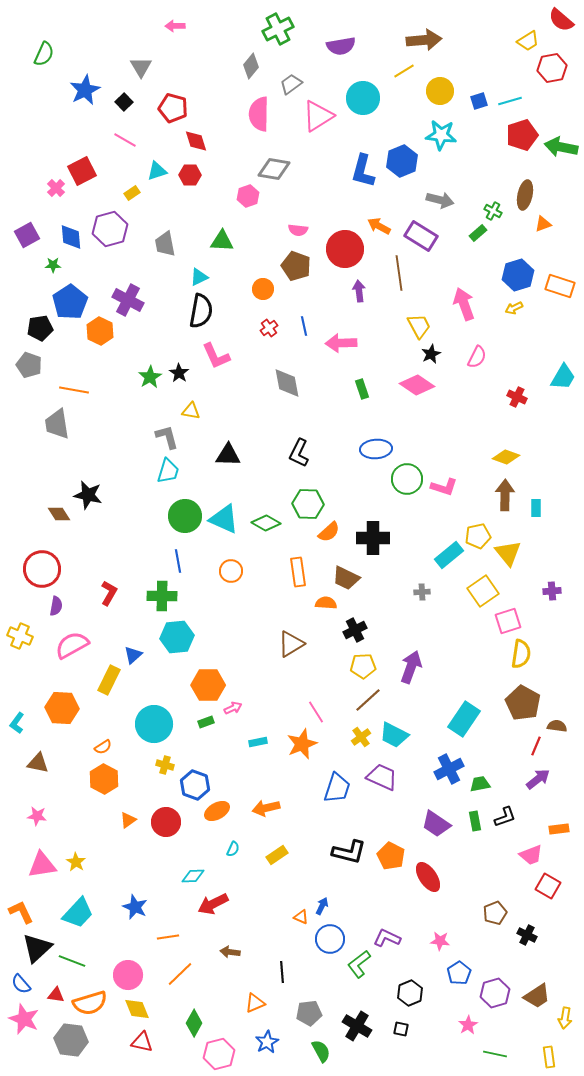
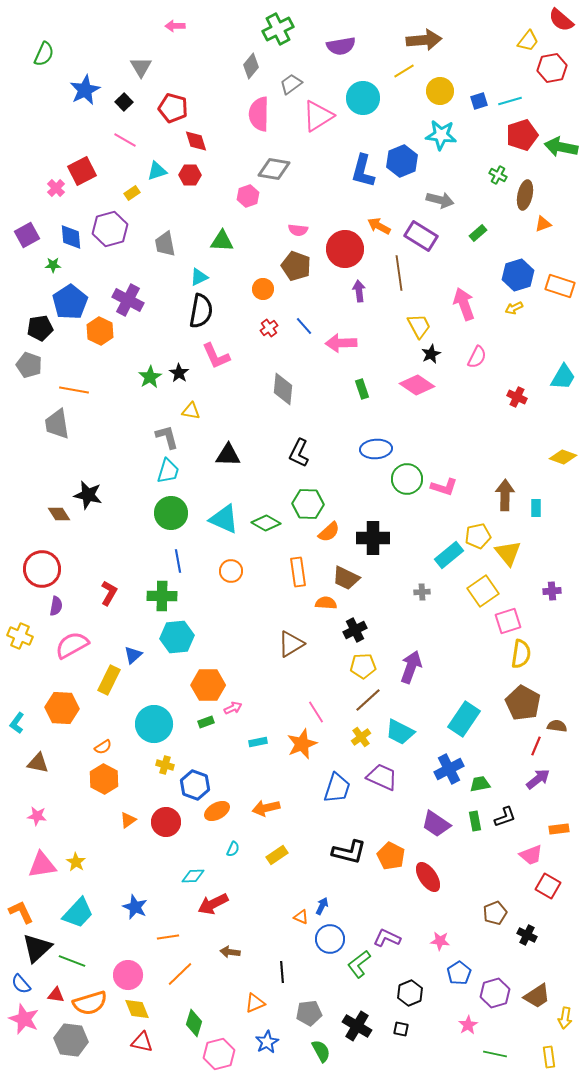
yellow trapezoid at (528, 41): rotated 20 degrees counterclockwise
green cross at (493, 211): moved 5 px right, 36 px up
blue line at (304, 326): rotated 30 degrees counterclockwise
gray diamond at (287, 383): moved 4 px left, 6 px down; rotated 16 degrees clockwise
yellow diamond at (506, 457): moved 57 px right
green circle at (185, 516): moved 14 px left, 3 px up
cyan trapezoid at (394, 735): moved 6 px right, 3 px up
green diamond at (194, 1023): rotated 12 degrees counterclockwise
